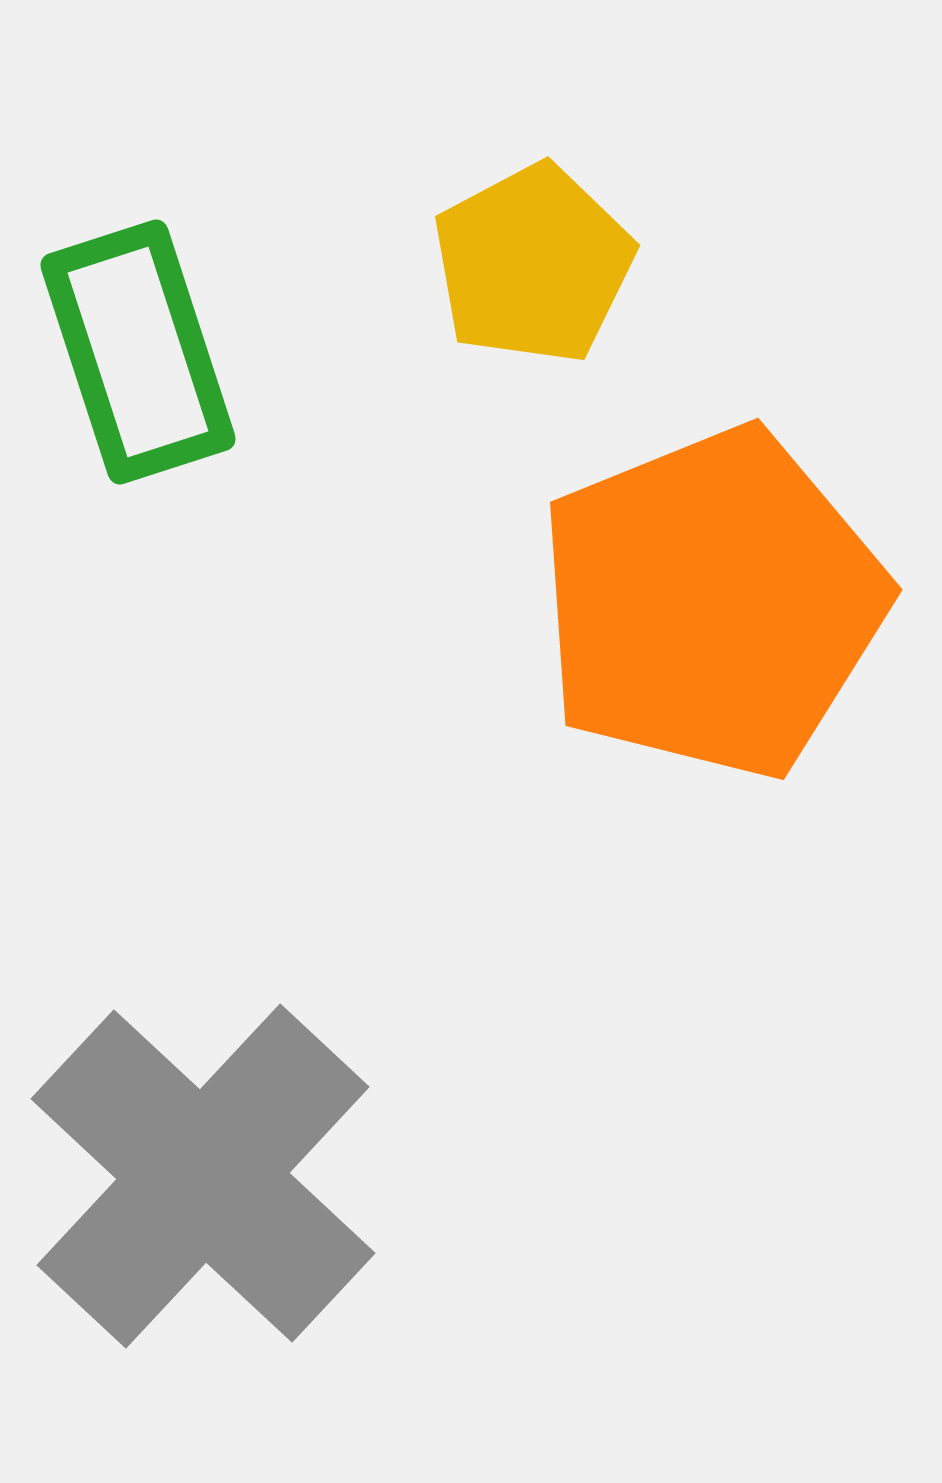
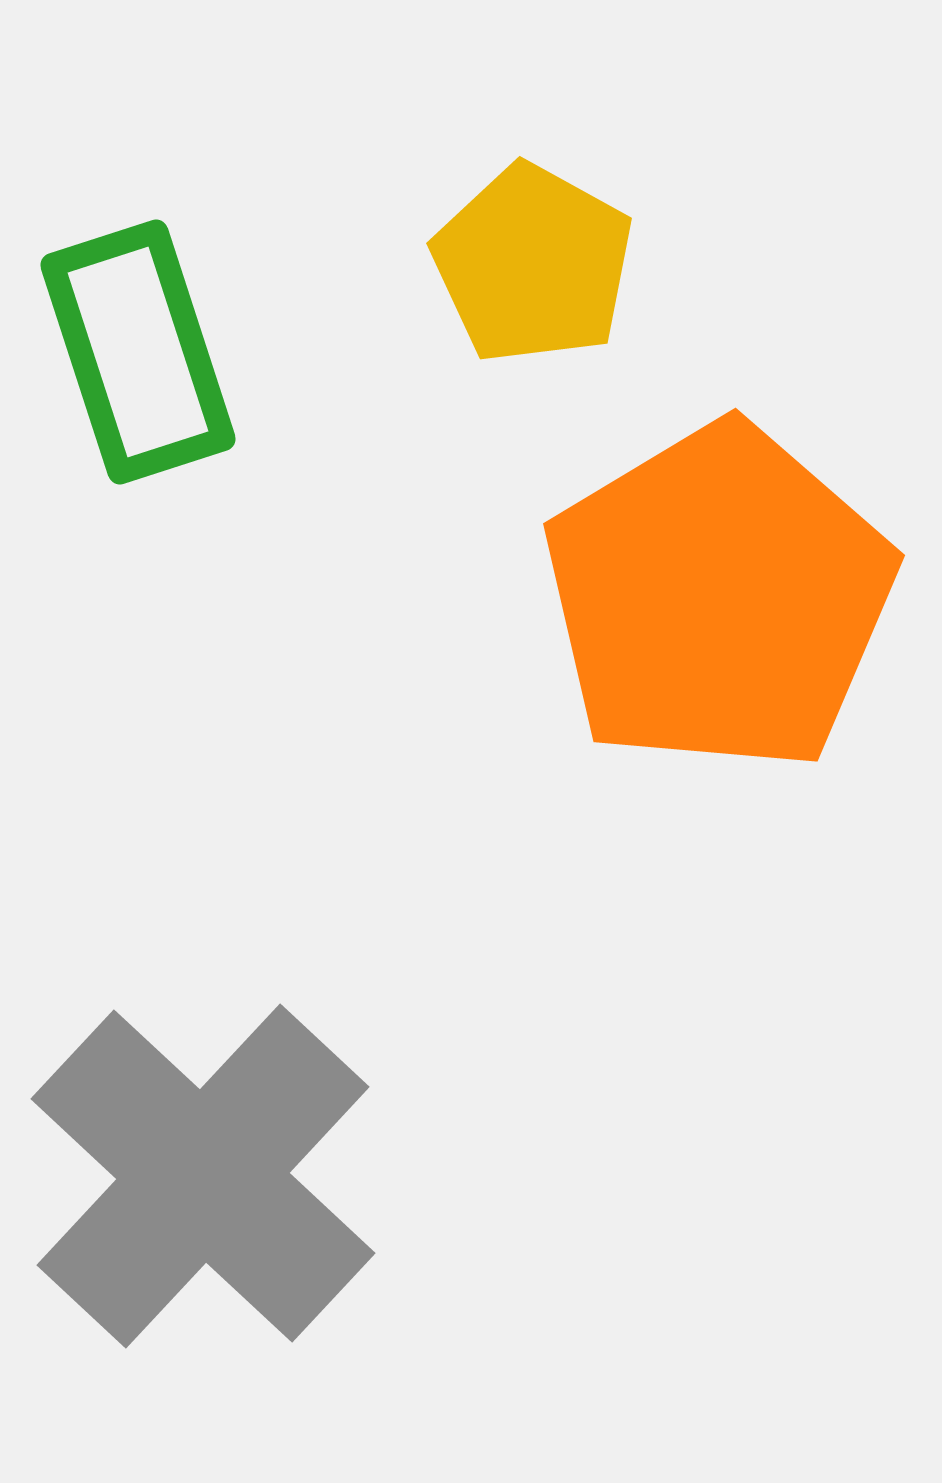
yellow pentagon: rotated 15 degrees counterclockwise
orange pentagon: moved 7 px right, 5 px up; rotated 9 degrees counterclockwise
